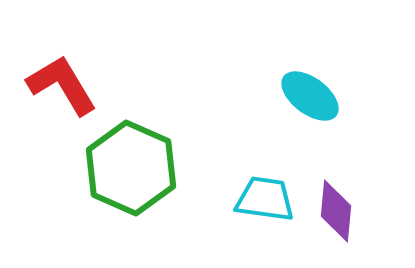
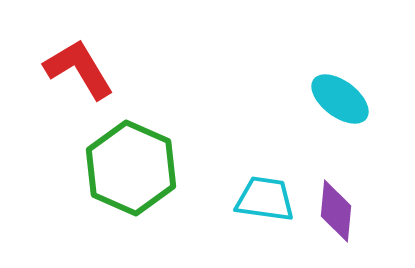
red L-shape: moved 17 px right, 16 px up
cyan ellipse: moved 30 px right, 3 px down
